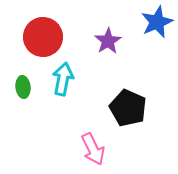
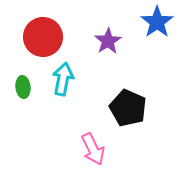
blue star: rotated 12 degrees counterclockwise
